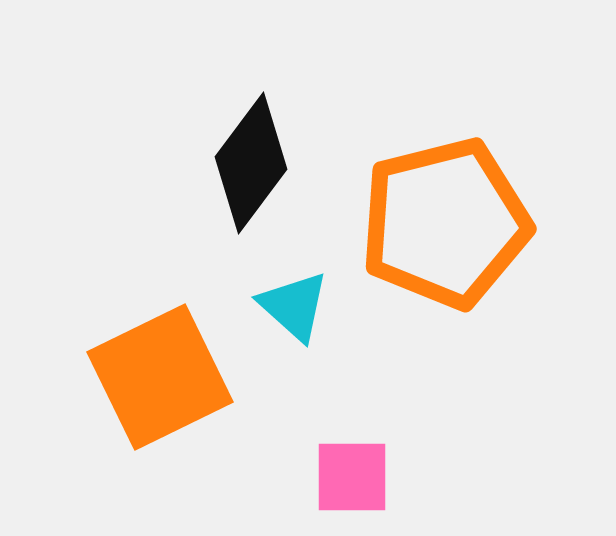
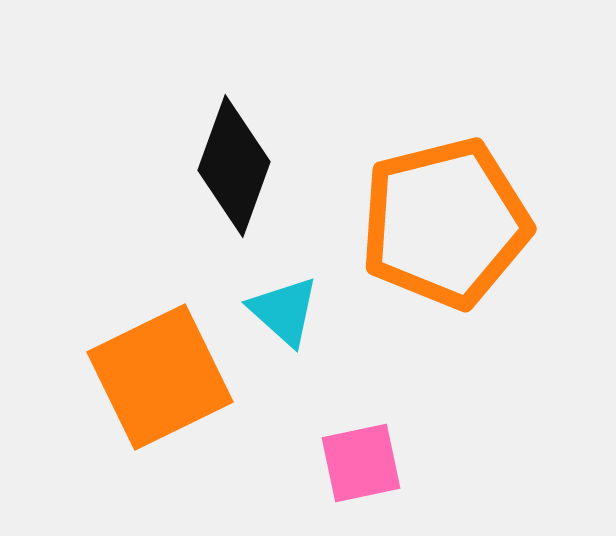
black diamond: moved 17 px left, 3 px down; rotated 17 degrees counterclockwise
cyan triangle: moved 10 px left, 5 px down
pink square: moved 9 px right, 14 px up; rotated 12 degrees counterclockwise
